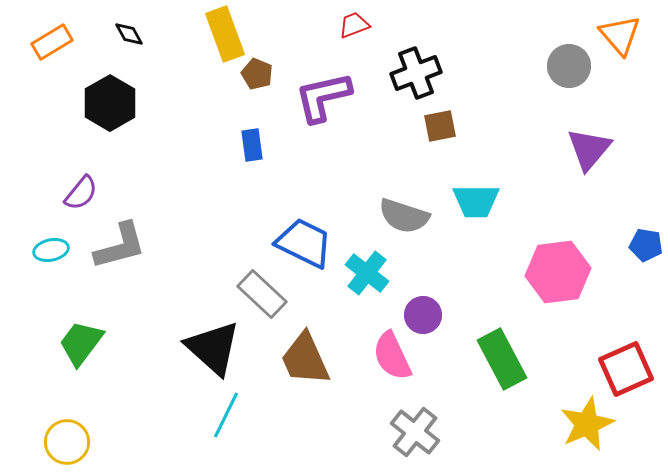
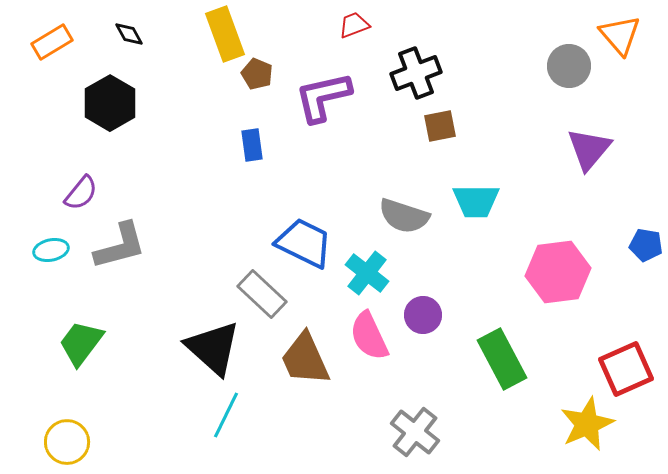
pink semicircle: moved 23 px left, 20 px up
